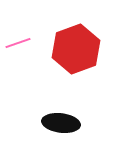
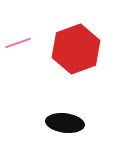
black ellipse: moved 4 px right
